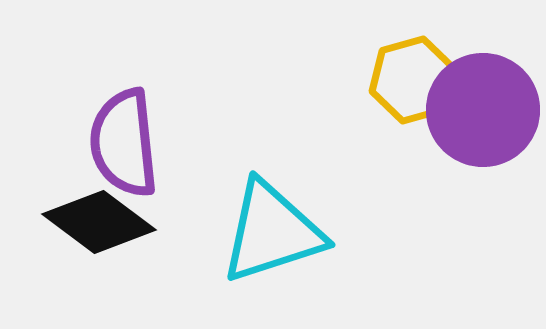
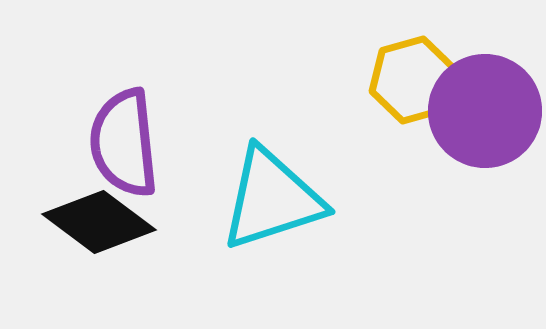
purple circle: moved 2 px right, 1 px down
cyan triangle: moved 33 px up
